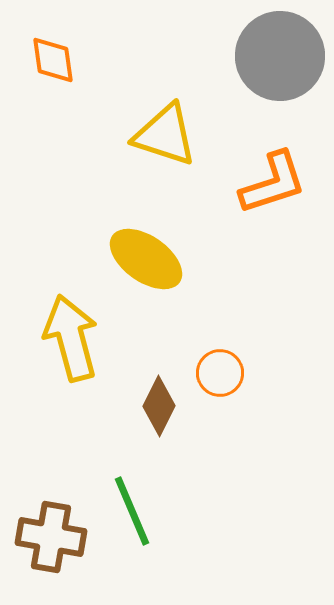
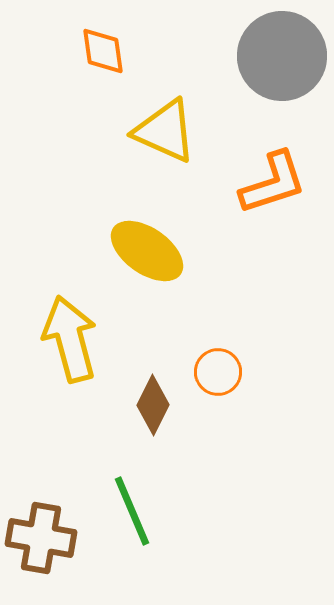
gray circle: moved 2 px right
orange diamond: moved 50 px right, 9 px up
yellow triangle: moved 4 px up; rotated 6 degrees clockwise
yellow ellipse: moved 1 px right, 8 px up
yellow arrow: moved 1 px left, 1 px down
orange circle: moved 2 px left, 1 px up
brown diamond: moved 6 px left, 1 px up
brown cross: moved 10 px left, 1 px down
